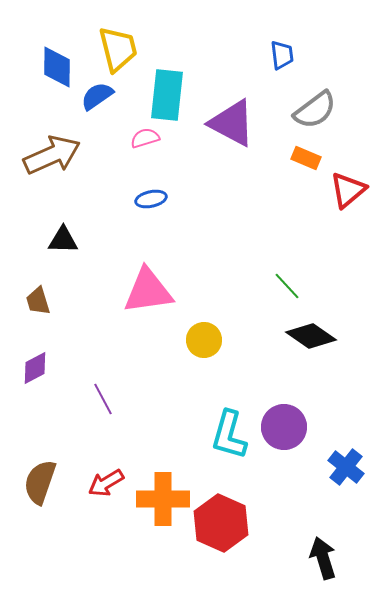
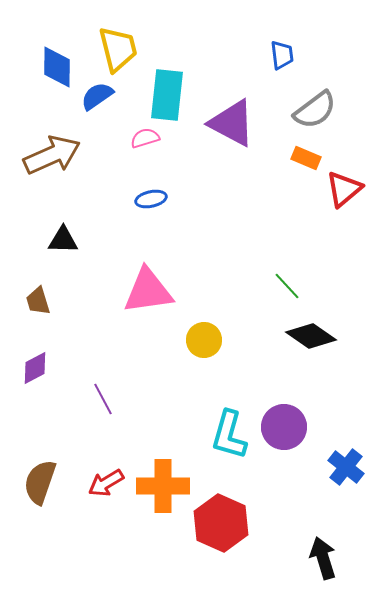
red triangle: moved 4 px left, 1 px up
orange cross: moved 13 px up
